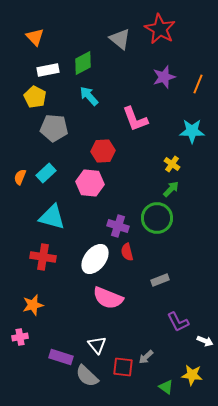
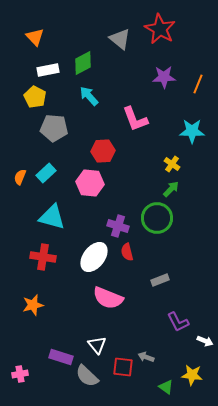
purple star: rotated 15 degrees clockwise
white ellipse: moved 1 px left, 2 px up
pink cross: moved 37 px down
gray arrow: rotated 63 degrees clockwise
